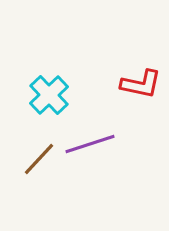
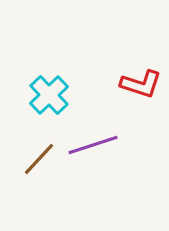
red L-shape: rotated 6 degrees clockwise
purple line: moved 3 px right, 1 px down
